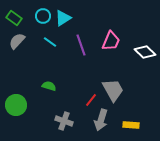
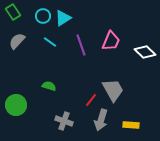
green rectangle: moved 1 px left, 6 px up; rotated 21 degrees clockwise
